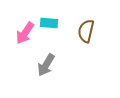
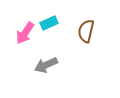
cyan rectangle: rotated 30 degrees counterclockwise
gray arrow: rotated 35 degrees clockwise
